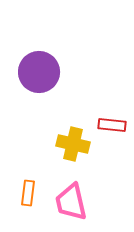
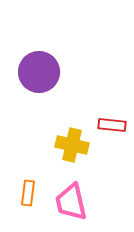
yellow cross: moved 1 px left, 1 px down
